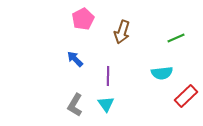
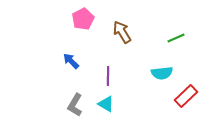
brown arrow: rotated 130 degrees clockwise
blue arrow: moved 4 px left, 2 px down
cyan triangle: rotated 24 degrees counterclockwise
